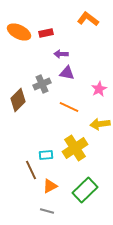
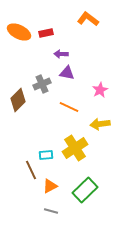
pink star: moved 1 px right, 1 px down
gray line: moved 4 px right
